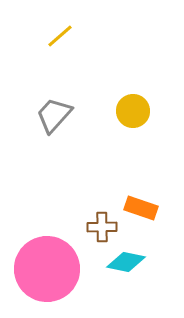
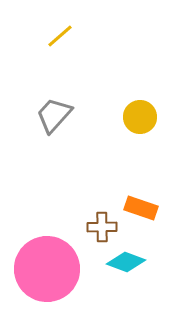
yellow circle: moved 7 px right, 6 px down
cyan diamond: rotated 9 degrees clockwise
